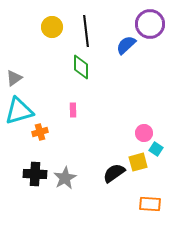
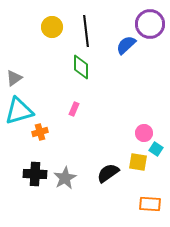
pink rectangle: moved 1 px right, 1 px up; rotated 24 degrees clockwise
yellow square: rotated 24 degrees clockwise
black semicircle: moved 6 px left
